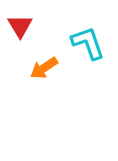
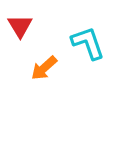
orange arrow: rotated 8 degrees counterclockwise
